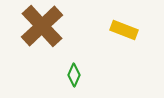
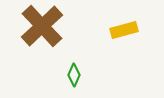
yellow rectangle: rotated 36 degrees counterclockwise
